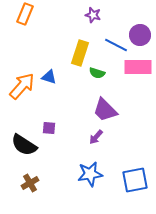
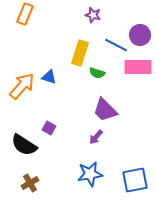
purple square: rotated 24 degrees clockwise
